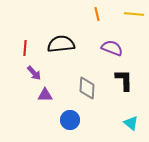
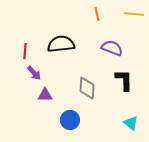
red line: moved 3 px down
